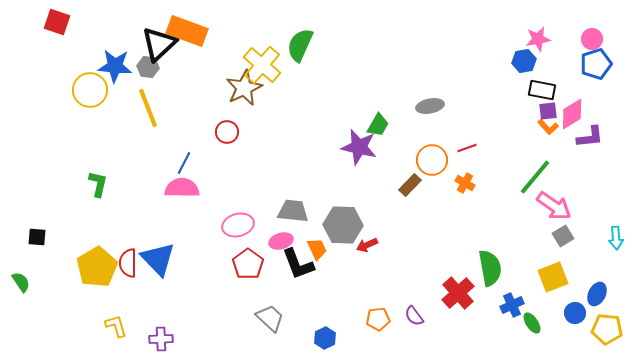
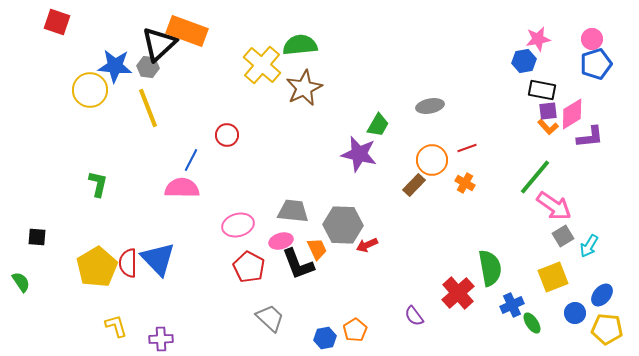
green semicircle at (300, 45): rotated 60 degrees clockwise
brown star at (244, 88): moved 60 px right
red circle at (227, 132): moved 3 px down
purple star at (359, 147): moved 7 px down
blue line at (184, 163): moved 7 px right, 3 px up
brown rectangle at (410, 185): moved 4 px right
cyan arrow at (616, 238): moved 27 px left, 8 px down; rotated 35 degrees clockwise
red pentagon at (248, 264): moved 1 px right, 3 px down; rotated 8 degrees counterclockwise
blue ellipse at (597, 294): moved 5 px right, 1 px down; rotated 15 degrees clockwise
orange pentagon at (378, 319): moved 23 px left, 11 px down; rotated 25 degrees counterclockwise
blue hexagon at (325, 338): rotated 15 degrees clockwise
